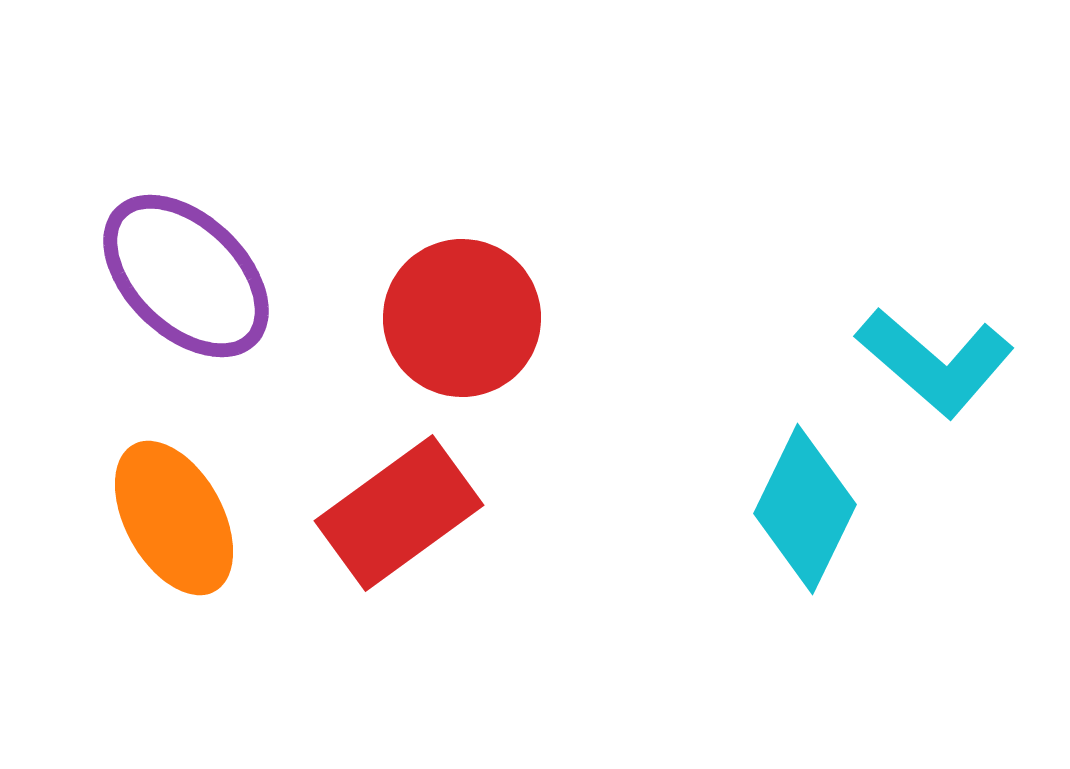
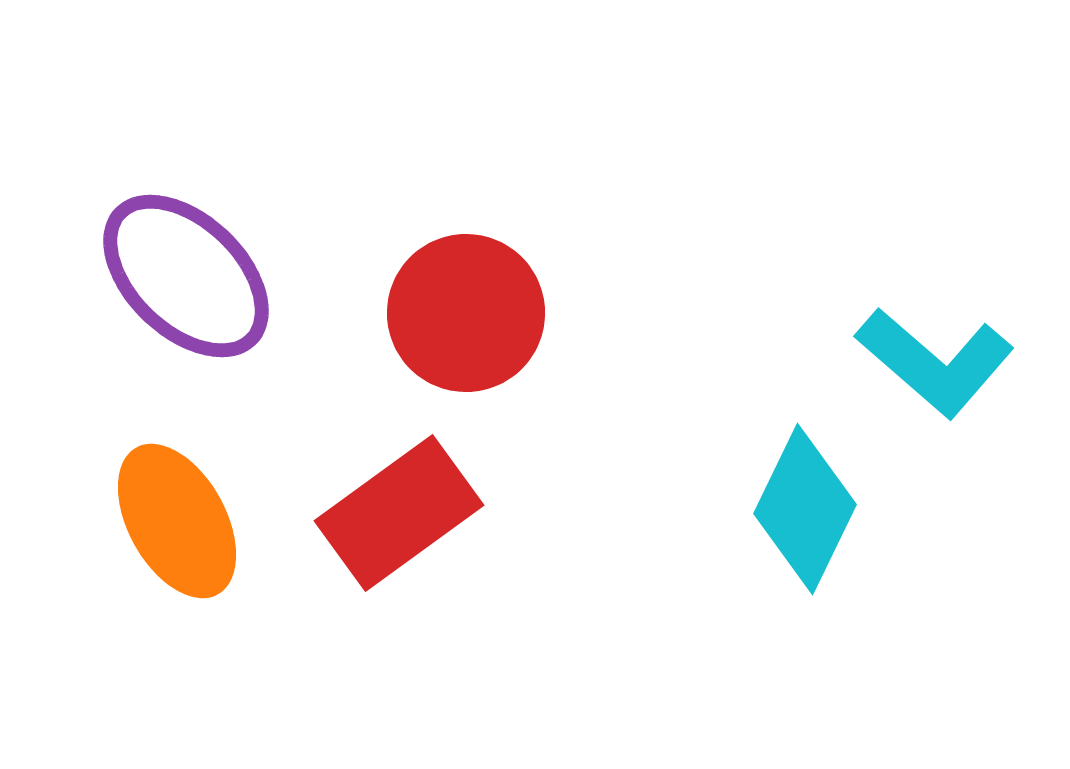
red circle: moved 4 px right, 5 px up
orange ellipse: moved 3 px right, 3 px down
